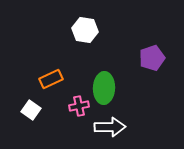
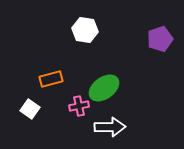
purple pentagon: moved 8 px right, 19 px up
orange rectangle: rotated 10 degrees clockwise
green ellipse: rotated 52 degrees clockwise
white square: moved 1 px left, 1 px up
